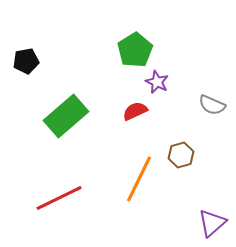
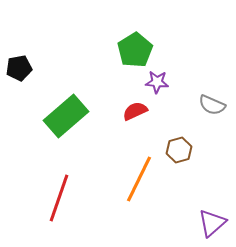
black pentagon: moved 7 px left, 7 px down
purple star: rotated 20 degrees counterclockwise
brown hexagon: moved 2 px left, 5 px up
red line: rotated 45 degrees counterclockwise
